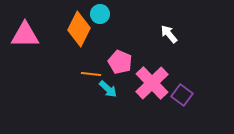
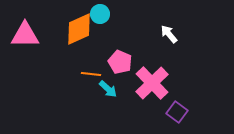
orange diamond: rotated 40 degrees clockwise
purple square: moved 5 px left, 17 px down
